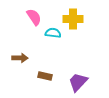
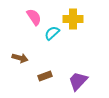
cyan semicircle: moved 1 px left; rotated 49 degrees counterclockwise
brown arrow: rotated 14 degrees clockwise
brown rectangle: rotated 32 degrees counterclockwise
purple trapezoid: moved 1 px up
